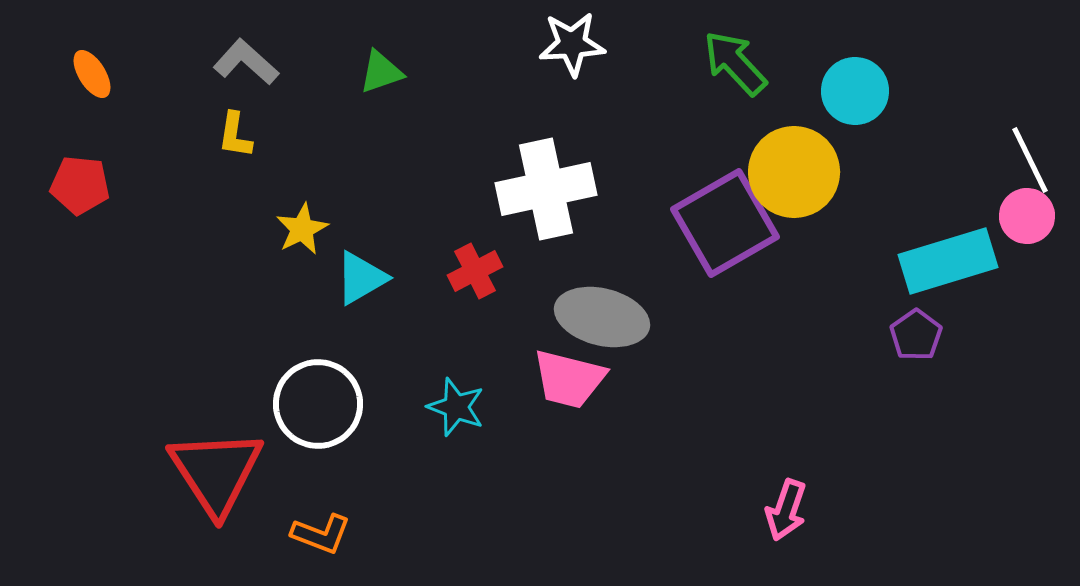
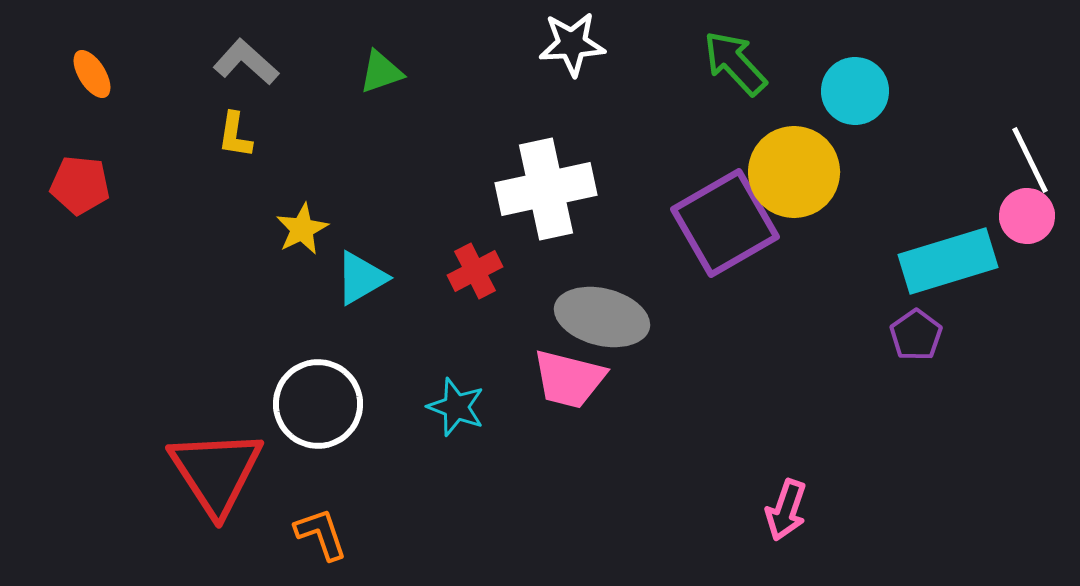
orange L-shape: rotated 130 degrees counterclockwise
